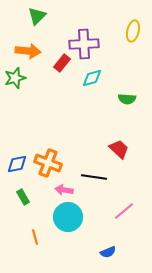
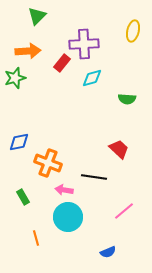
orange arrow: rotated 10 degrees counterclockwise
blue diamond: moved 2 px right, 22 px up
orange line: moved 1 px right, 1 px down
